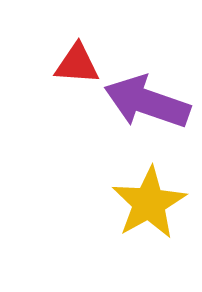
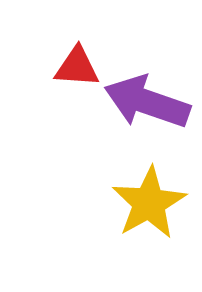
red triangle: moved 3 px down
